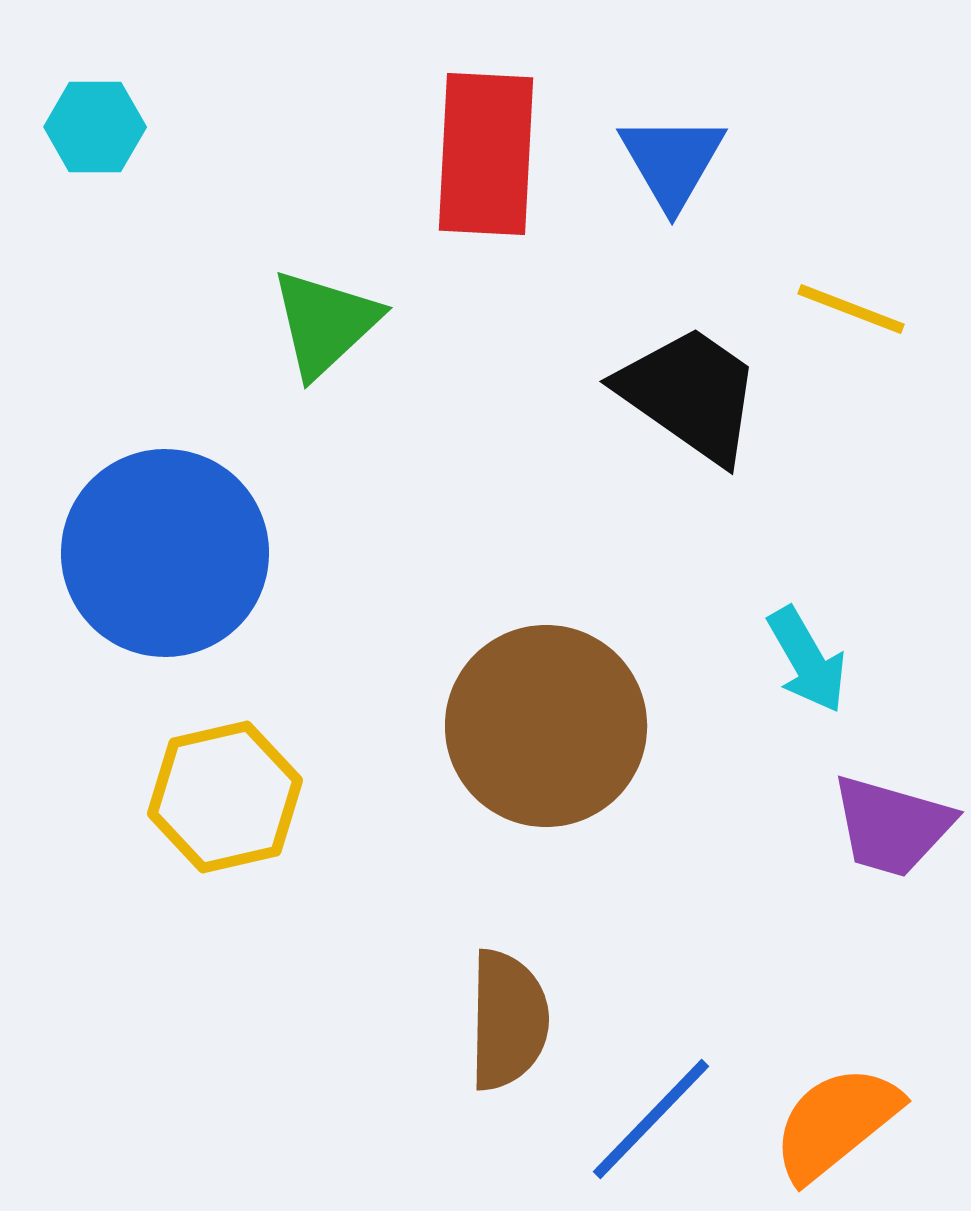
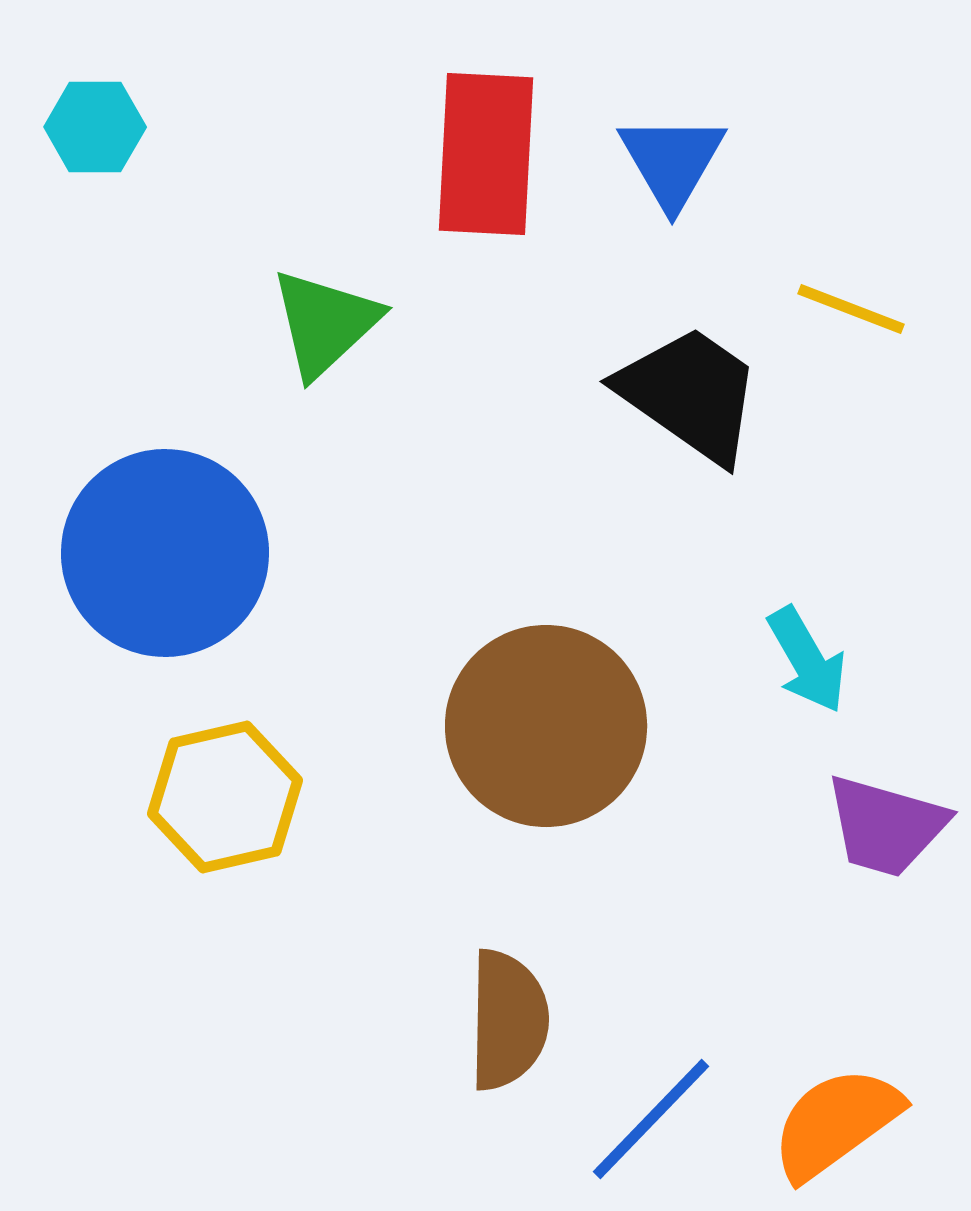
purple trapezoid: moved 6 px left
orange semicircle: rotated 3 degrees clockwise
